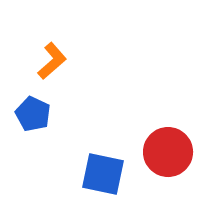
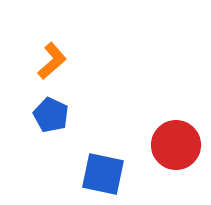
blue pentagon: moved 18 px right, 1 px down
red circle: moved 8 px right, 7 px up
